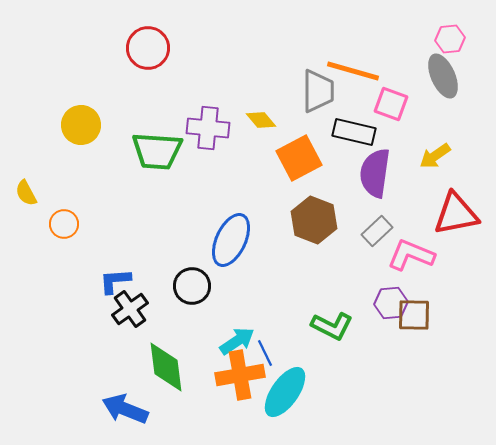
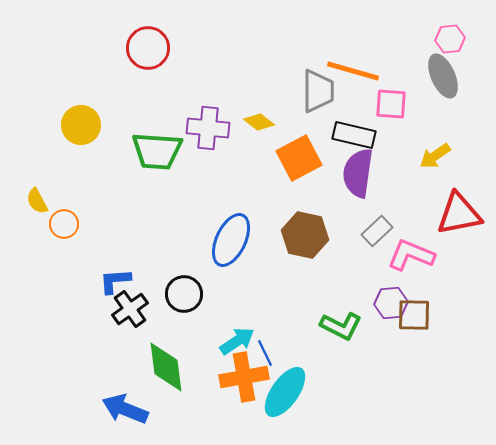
pink square: rotated 16 degrees counterclockwise
yellow diamond: moved 2 px left, 2 px down; rotated 12 degrees counterclockwise
black rectangle: moved 3 px down
purple semicircle: moved 17 px left
yellow semicircle: moved 11 px right, 8 px down
red triangle: moved 3 px right
brown hexagon: moved 9 px left, 15 px down; rotated 9 degrees counterclockwise
black circle: moved 8 px left, 8 px down
green L-shape: moved 9 px right
orange cross: moved 4 px right, 2 px down
